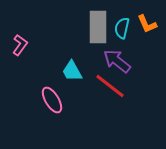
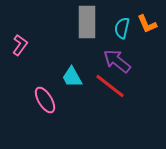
gray rectangle: moved 11 px left, 5 px up
cyan trapezoid: moved 6 px down
pink ellipse: moved 7 px left
